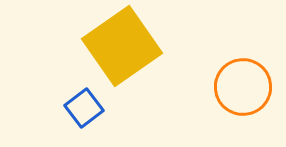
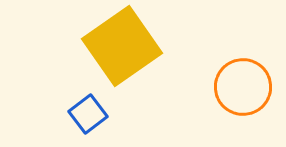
blue square: moved 4 px right, 6 px down
